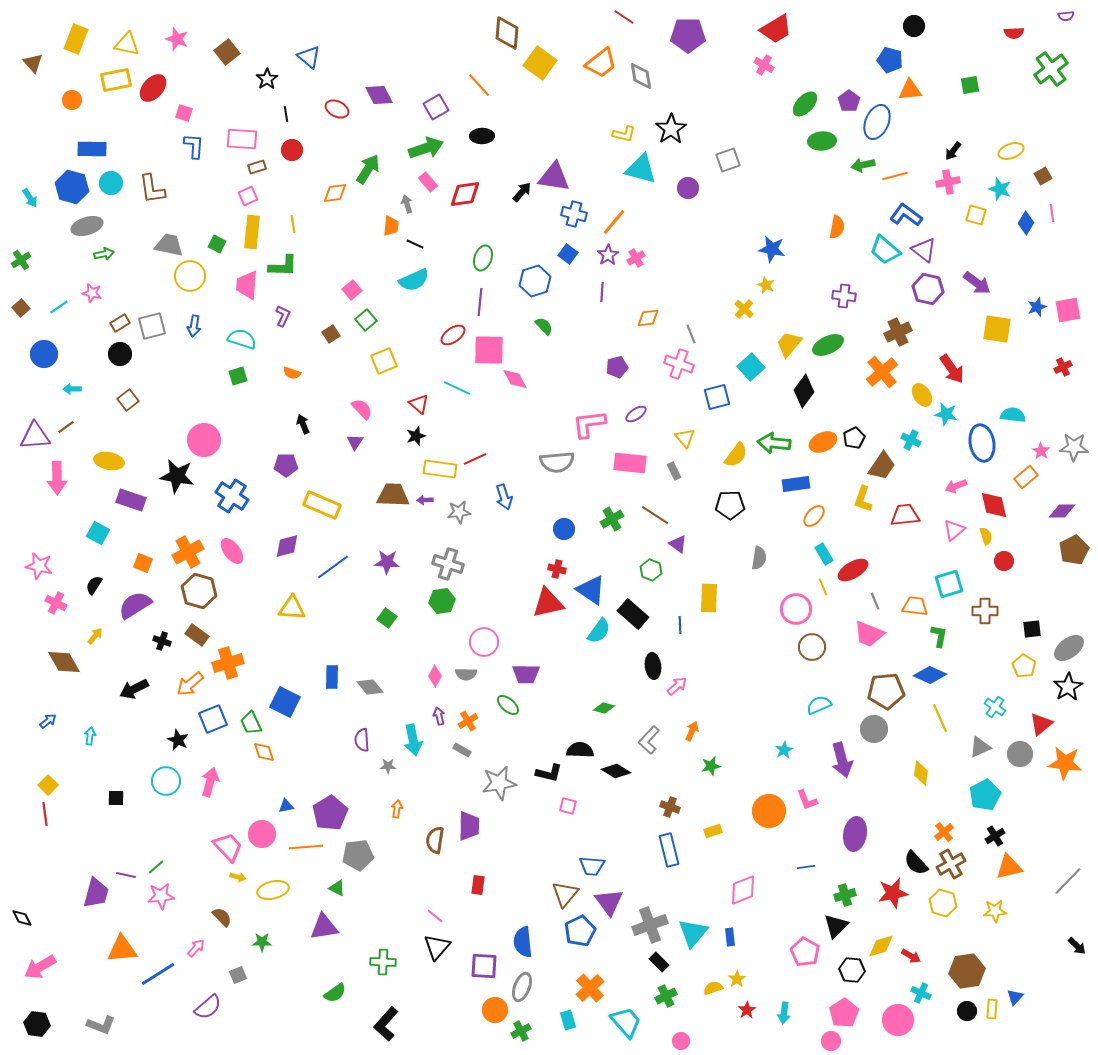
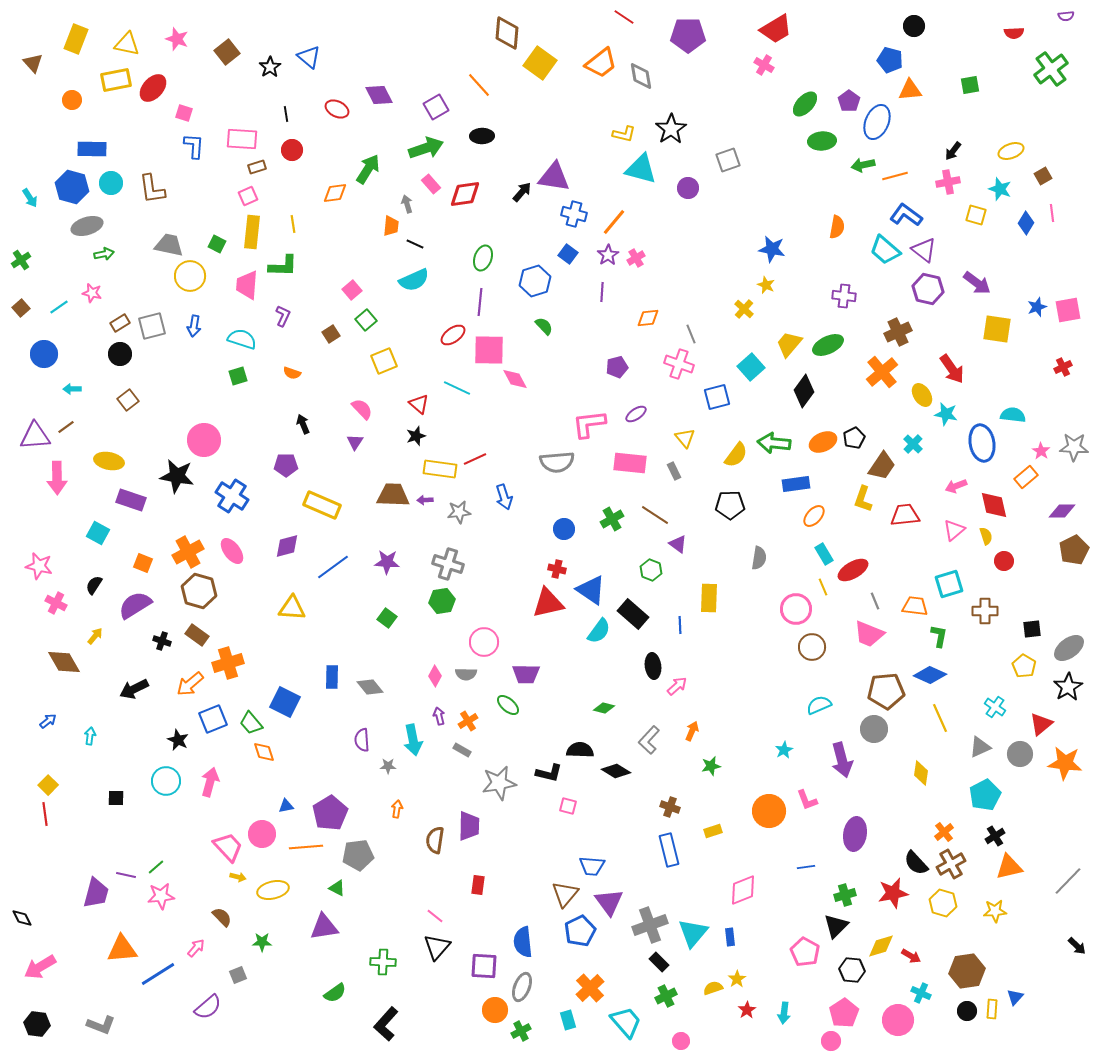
black star at (267, 79): moved 3 px right, 12 px up
pink rectangle at (428, 182): moved 3 px right, 2 px down
cyan cross at (911, 440): moved 2 px right, 4 px down; rotated 18 degrees clockwise
green trapezoid at (251, 723): rotated 15 degrees counterclockwise
